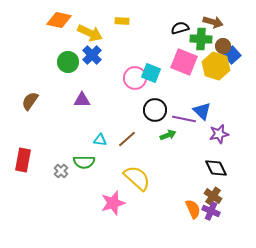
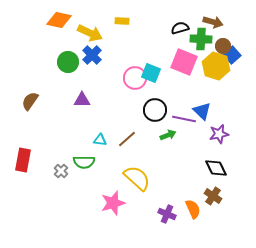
purple cross: moved 44 px left, 3 px down
